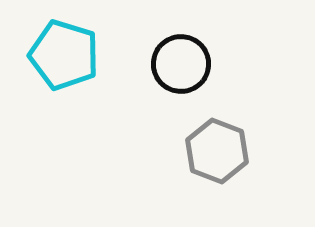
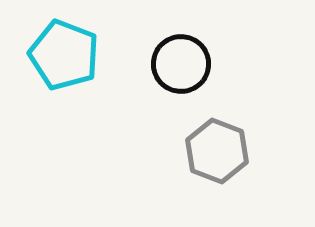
cyan pentagon: rotated 4 degrees clockwise
